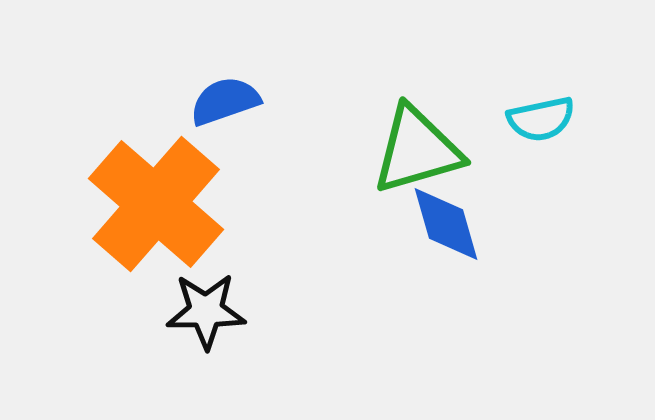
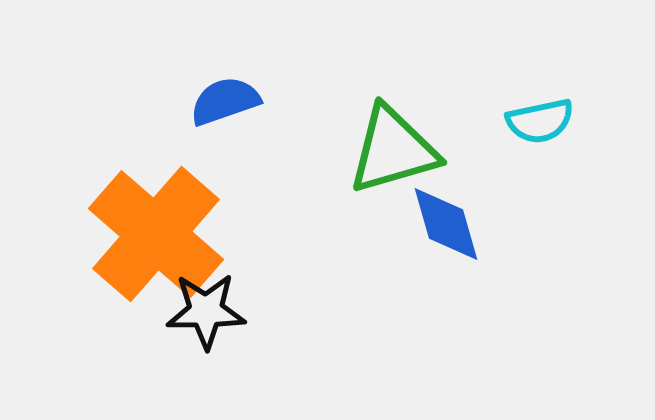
cyan semicircle: moved 1 px left, 2 px down
green triangle: moved 24 px left
orange cross: moved 30 px down
